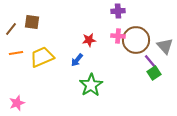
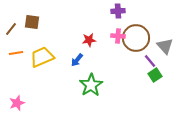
brown circle: moved 2 px up
green square: moved 1 px right, 2 px down
